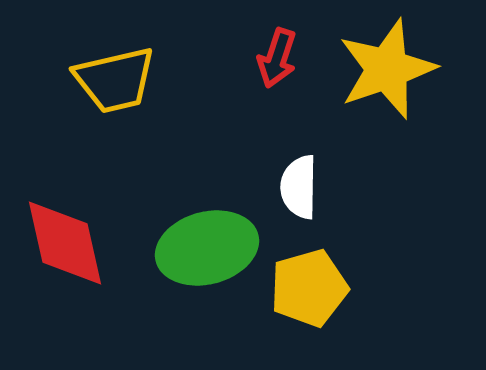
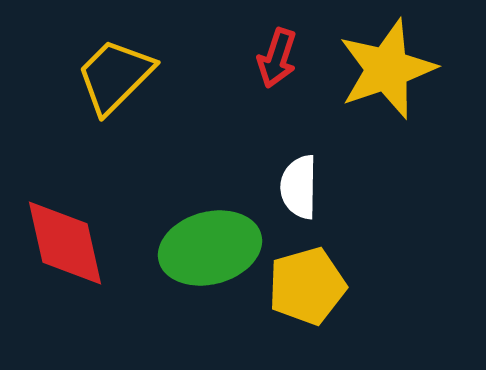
yellow trapezoid: moved 4 px up; rotated 148 degrees clockwise
green ellipse: moved 3 px right
yellow pentagon: moved 2 px left, 2 px up
